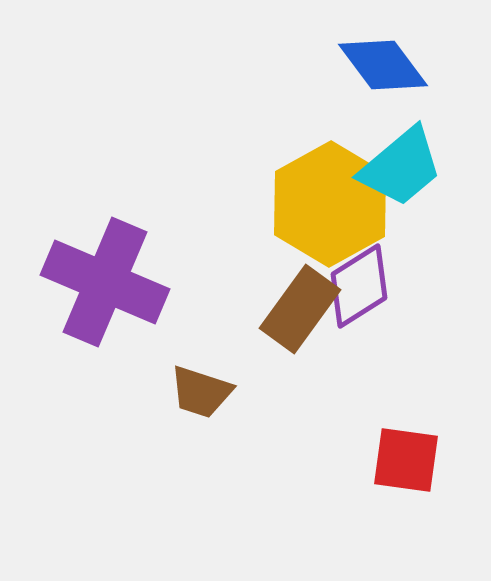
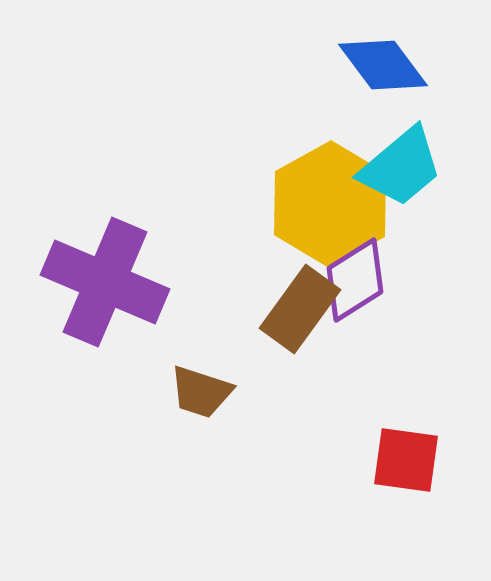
purple diamond: moved 4 px left, 6 px up
